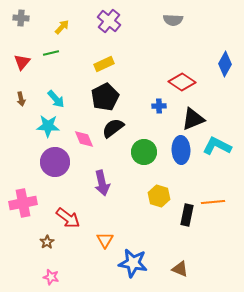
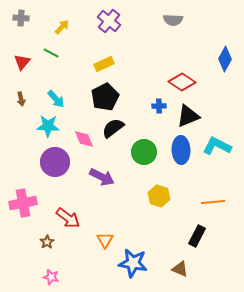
green line: rotated 42 degrees clockwise
blue diamond: moved 5 px up
black triangle: moved 5 px left, 3 px up
purple arrow: moved 6 px up; rotated 50 degrees counterclockwise
black rectangle: moved 10 px right, 21 px down; rotated 15 degrees clockwise
